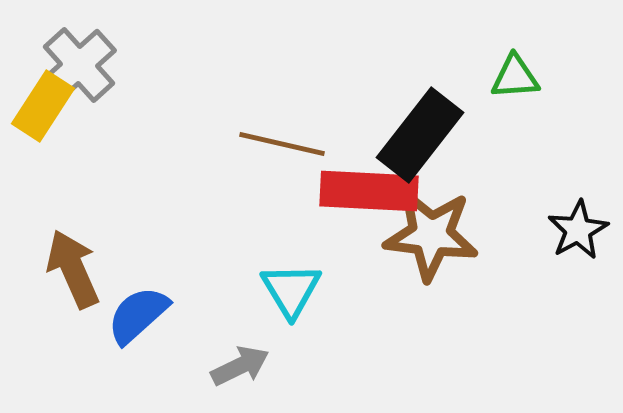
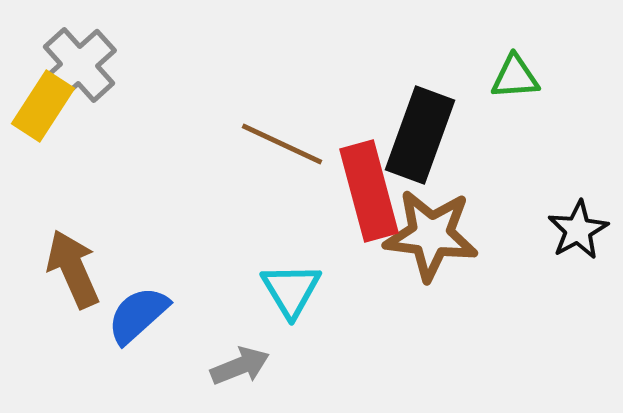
black rectangle: rotated 18 degrees counterclockwise
brown line: rotated 12 degrees clockwise
red rectangle: rotated 72 degrees clockwise
gray arrow: rotated 4 degrees clockwise
